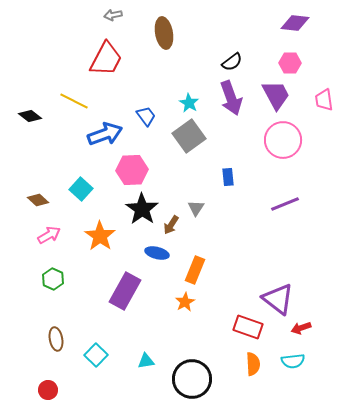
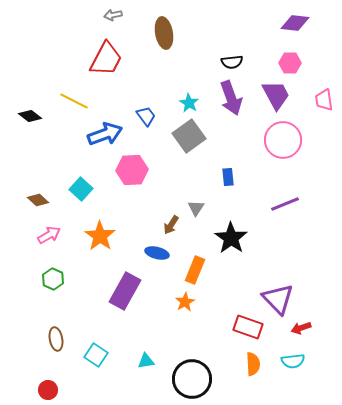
black semicircle at (232, 62): rotated 30 degrees clockwise
black star at (142, 209): moved 89 px right, 29 px down
purple triangle at (278, 299): rotated 8 degrees clockwise
cyan square at (96, 355): rotated 10 degrees counterclockwise
